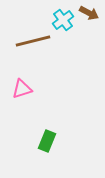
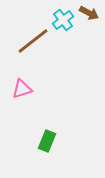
brown line: rotated 24 degrees counterclockwise
